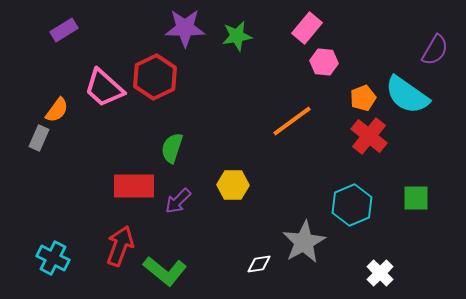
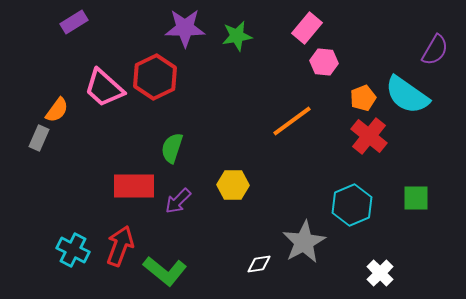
purple rectangle: moved 10 px right, 8 px up
cyan cross: moved 20 px right, 8 px up
